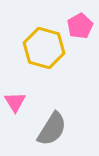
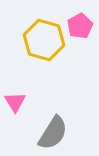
yellow hexagon: moved 8 px up
gray semicircle: moved 1 px right, 4 px down
